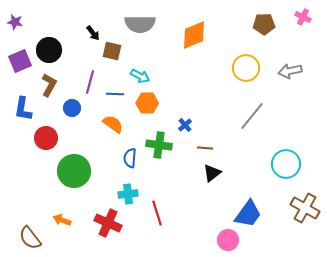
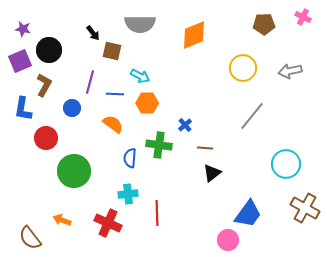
purple star: moved 8 px right, 7 px down
yellow circle: moved 3 px left
brown L-shape: moved 5 px left
red line: rotated 15 degrees clockwise
